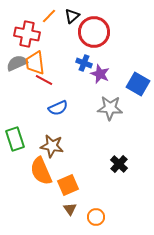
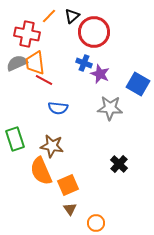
blue semicircle: rotated 30 degrees clockwise
orange circle: moved 6 px down
